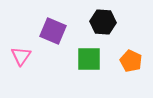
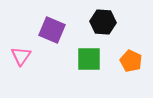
purple square: moved 1 px left, 1 px up
